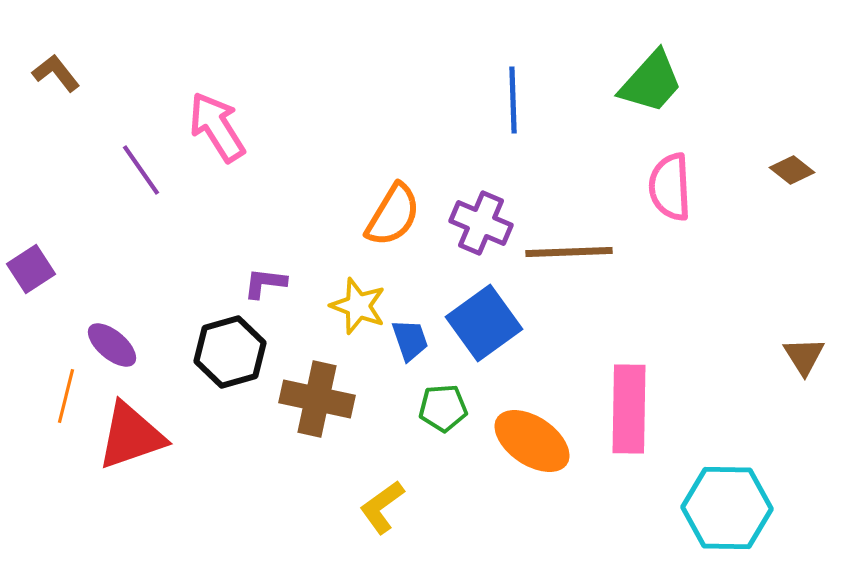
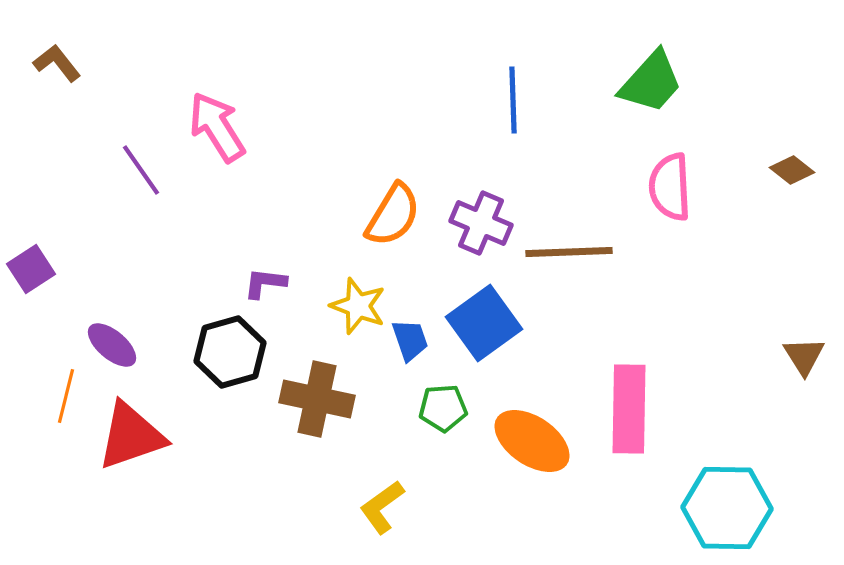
brown L-shape: moved 1 px right, 10 px up
